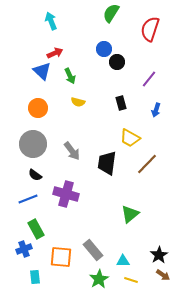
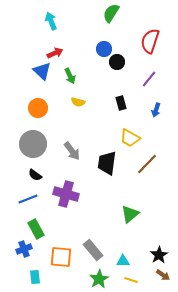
red semicircle: moved 12 px down
